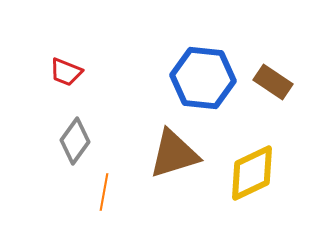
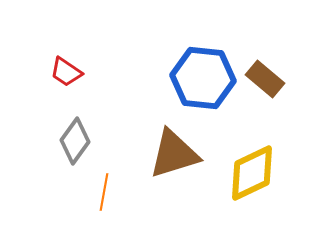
red trapezoid: rotated 12 degrees clockwise
brown rectangle: moved 8 px left, 3 px up; rotated 6 degrees clockwise
